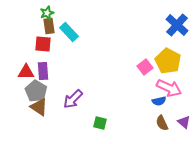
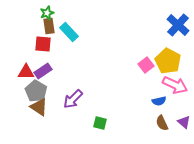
blue cross: moved 1 px right
pink square: moved 1 px right, 2 px up
purple rectangle: rotated 60 degrees clockwise
pink arrow: moved 6 px right, 3 px up
